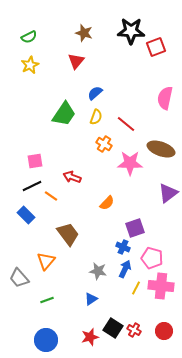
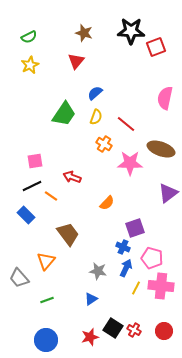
blue arrow: moved 1 px right, 1 px up
